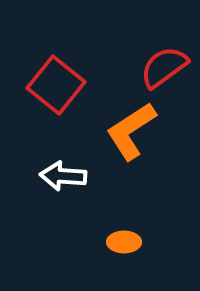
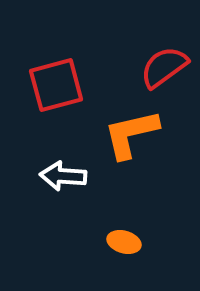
red square: rotated 36 degrees clockwise
orange L-shape: moved 3 px down; rotated 20 degrees clockwise
orange ellipse: rotated 16 degrees clockwise
